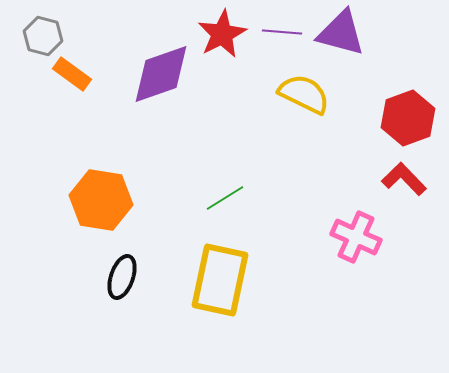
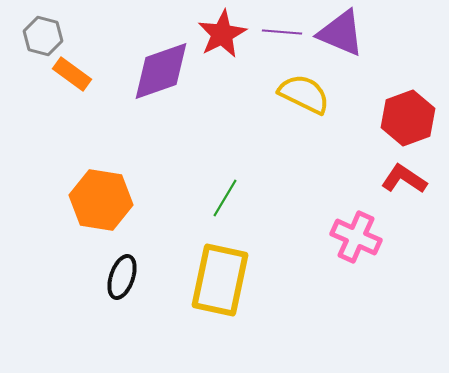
purple triangle: rotated 8 degrees clockwise
purple diamond: moved 3 px up
red L-shape: rotated 12 degrees counterclockwise
green line: rotated 27 degrees counterclockwise
